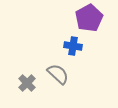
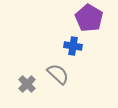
purple pentagon: rotated 12 degrees counterclockwise
gray cross: moved 1 px down
